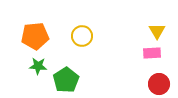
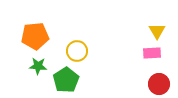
yellow circle: moved 5 px left, 15 px down
